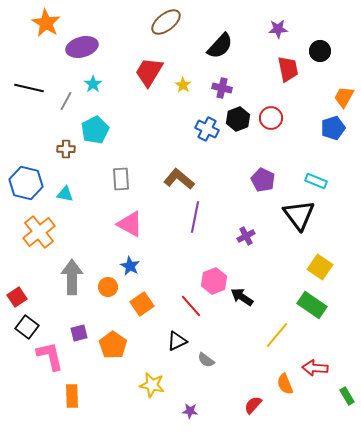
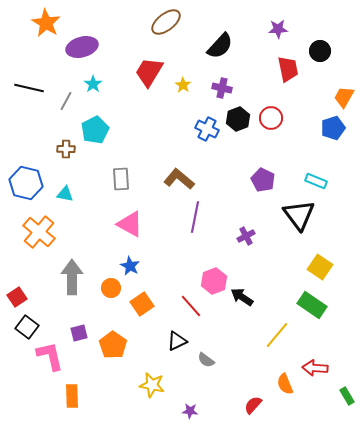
orange cross at (39, 232): rotated 12 degrees counterclockwise
orange circle at (108, 287): moved 3 px right, 1 px down
